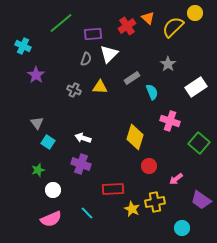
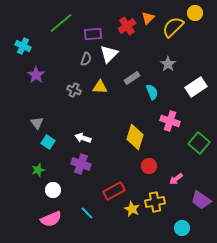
orange triangle: rotated 32 degrees clockwise
red rectangle: moved 1 px right, 2 px down; rotated 25 degrees counterclockwise
